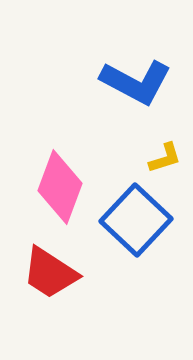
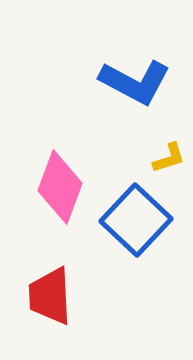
blue L-shape: moved 1 px left
yellow L-shape: moved 4 px right
red trapezoid: moved 23 px down; rotated 54 degrees clockwise
